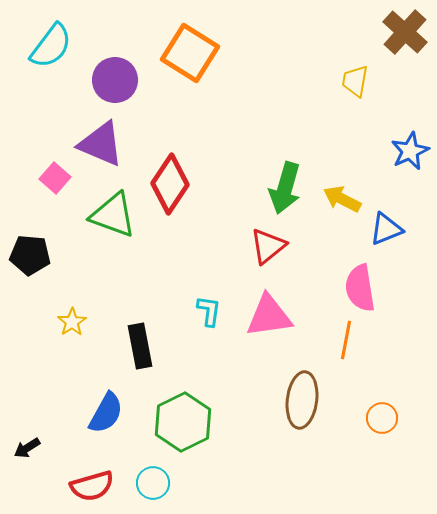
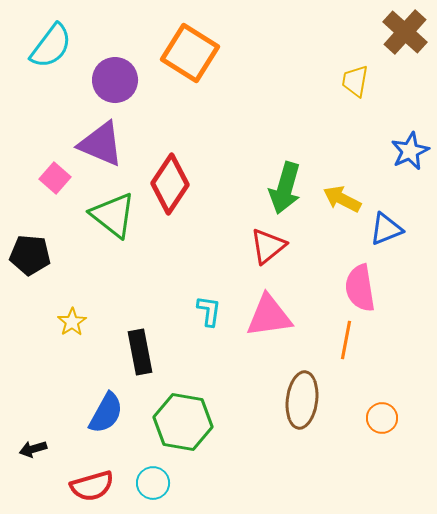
green triangle: rotated 18 degrees clockwise
black rectangle: moved 6 px down
green hexagon: rotated 24 degrees counterclockwise
black arrow: moved 6 px right, 1 px down; rotated 16 degrees clockwise
